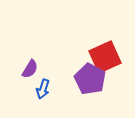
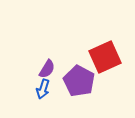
purple semicircle: moved 17 px right
purple pentagon: moved 11 px left, 2 px down
